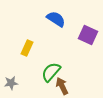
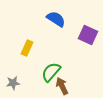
gray star: moved 2 px right
